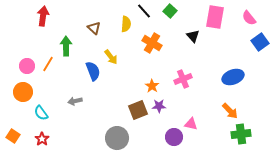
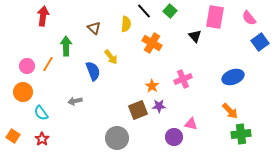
black triangle: moved 2 px right
